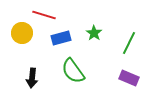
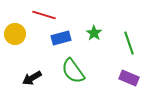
yellow circle: moved 7 px left, 1 px down
green line: rotated 45 degrees counterclockwise
black arrow: rotated 54 degrees clockwise
